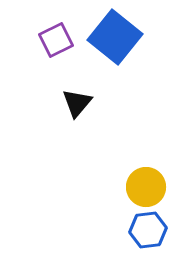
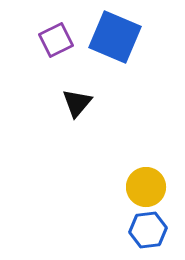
blue square: rotated 16 degrees counterclockwise
